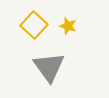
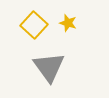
yellow star: moved 3 px up
